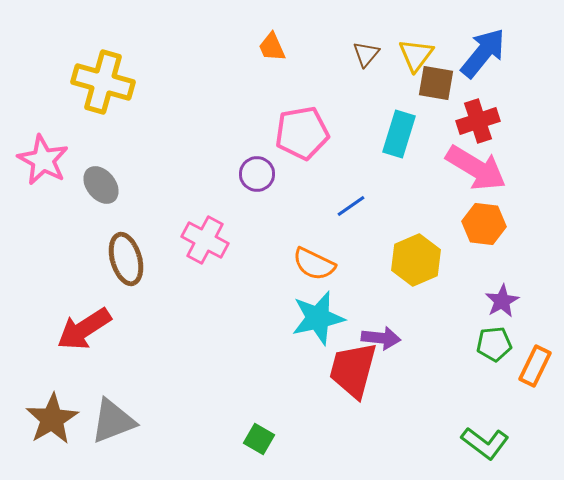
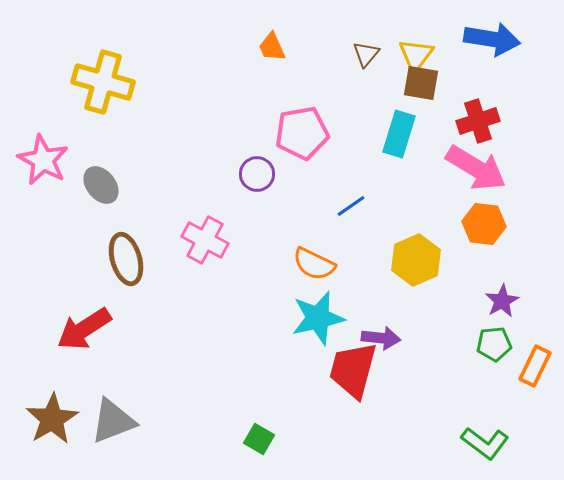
blue arrow: moved 9 px right, 14 px up; rotated 60 degrees clockwise
brown square: moved 15 px left
